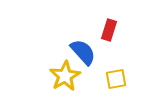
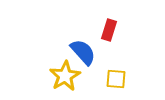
yellow square: rotated 15 degrees clockwise
